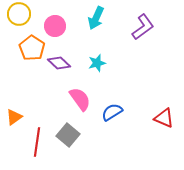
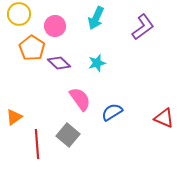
red line: moved 2 px down; rotated 12 degrees counterclockwise
